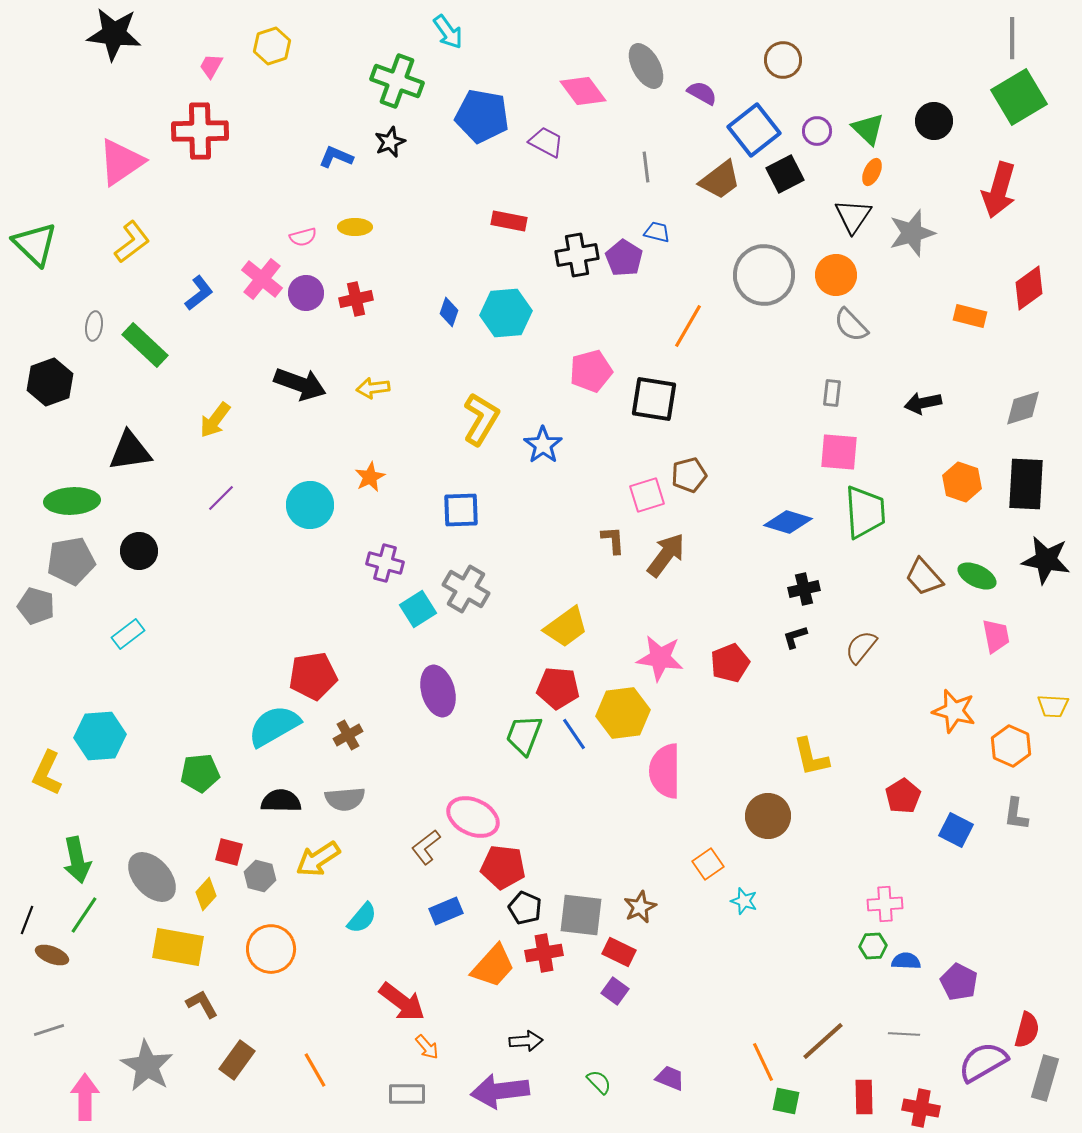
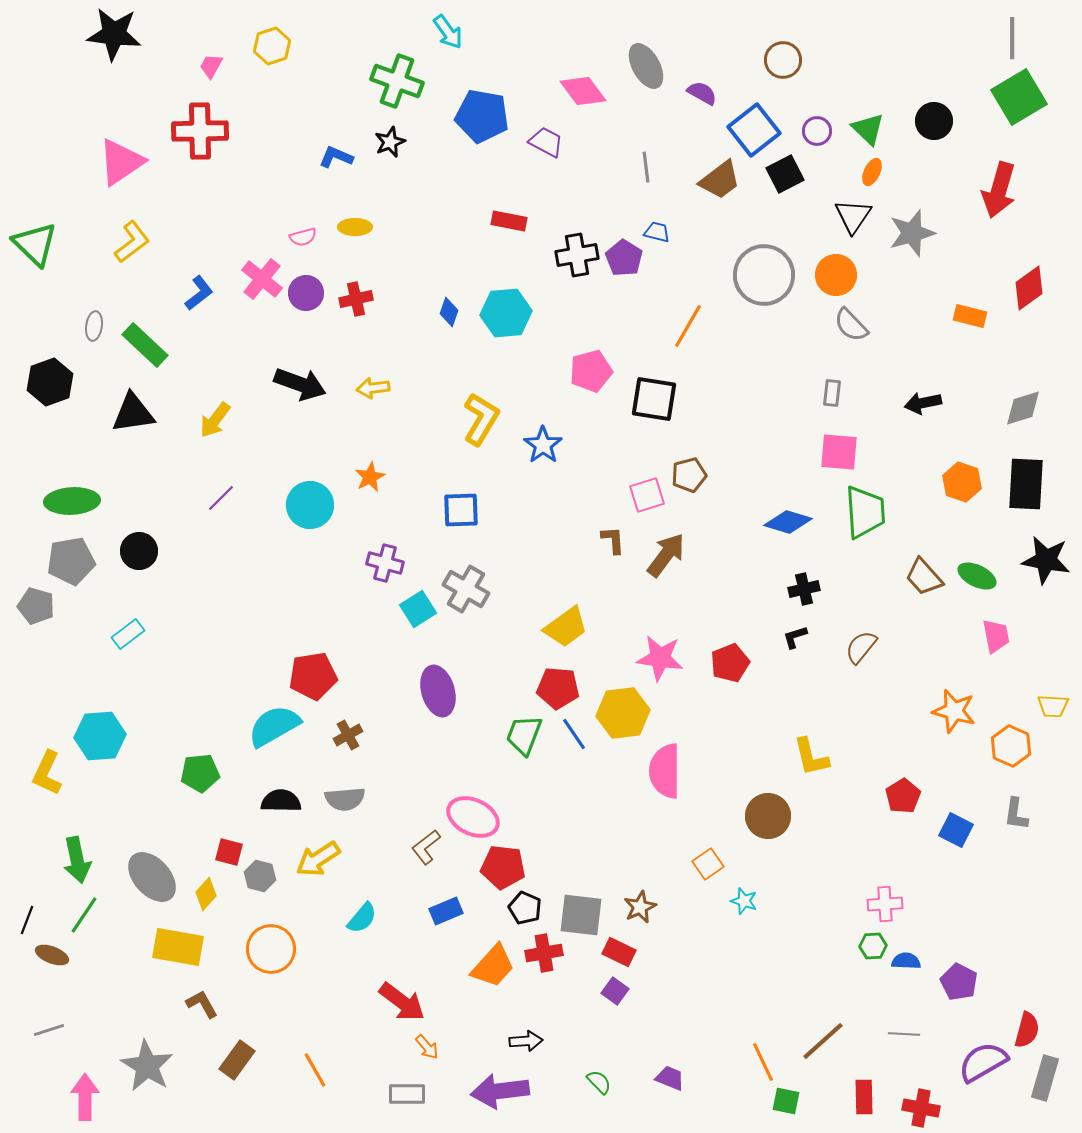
black triangle at (130, 451): moved 3 px right, 38 px up
